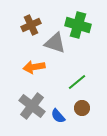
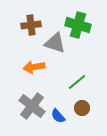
brown cross: rotated 18 degrees clockwise
